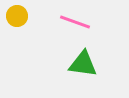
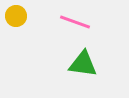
yellow circle: moved 1 px left
